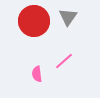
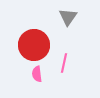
red circle: moved 24 px down
pink line: moved 2 px down; rotated 36 degrees counterclockwise
